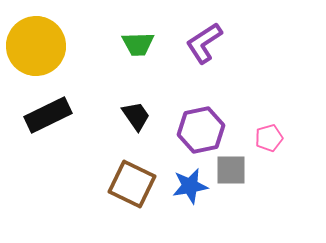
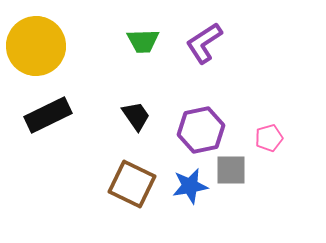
green trapezoid: moved 5 px right, 3 px up
